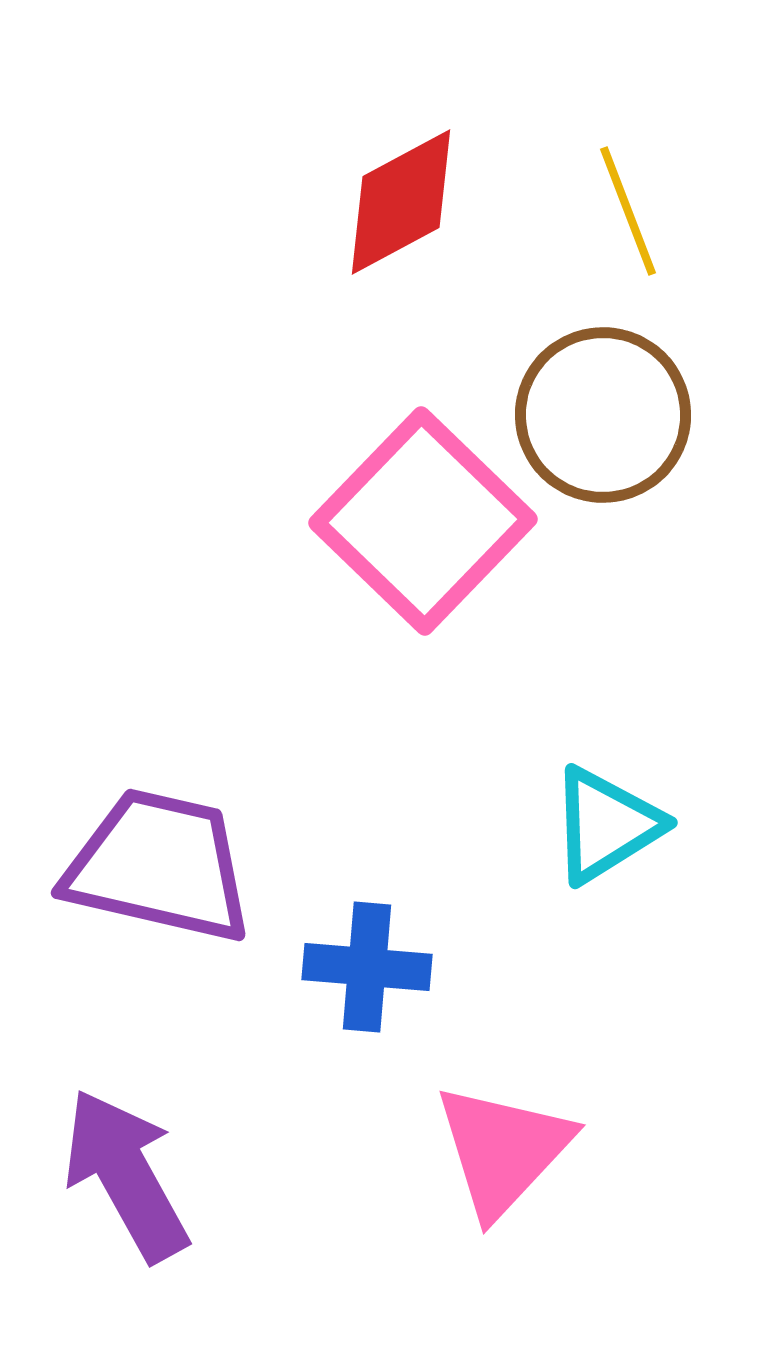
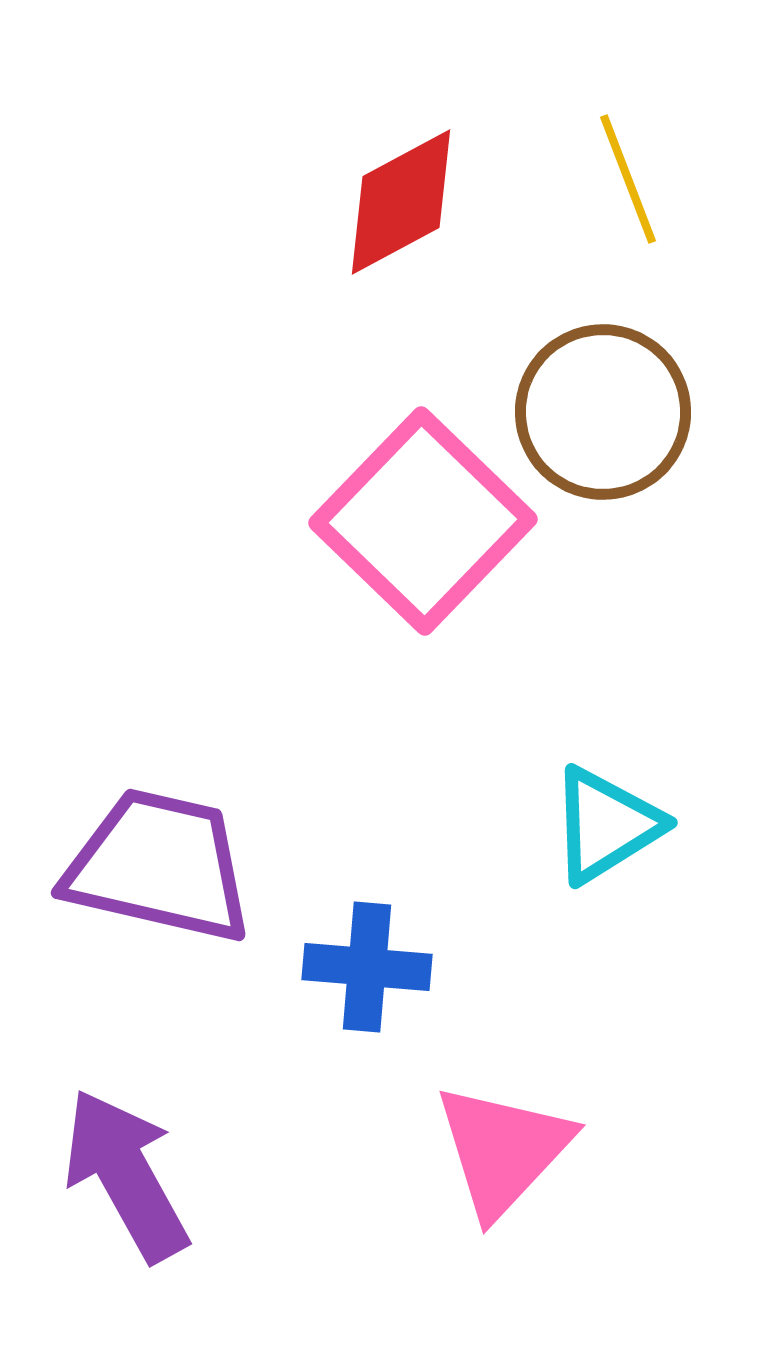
yellow line: moved 32 px up
brown circle: moved 3 px up
